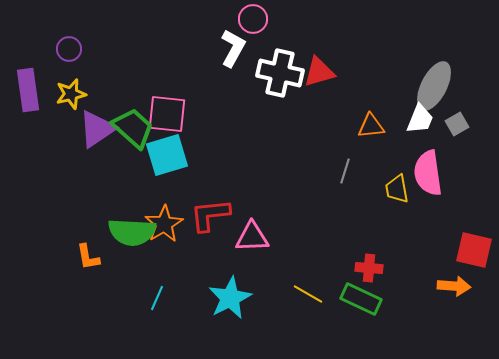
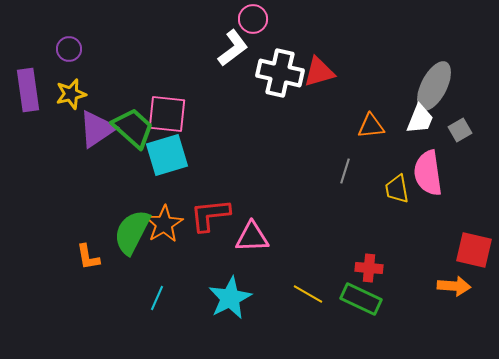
white L-shape: rotated 24 degrees clockwise
gray square: moved 3 px right, 6 px down
green semicircle: rotated 114 degrees clockwise
